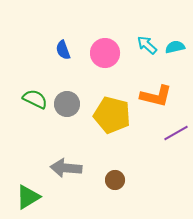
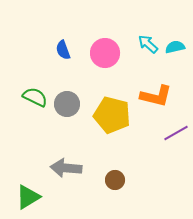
cyan arrow: moved 1 px right, 1 px up
green semicircle: moved 2 px up
